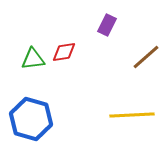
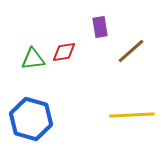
purple rectangle: moved 7 px left, 2 px down; rotated 35 degrees counterclockwise
brown line: moved 15 px left, 6 px up
